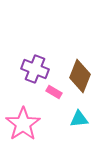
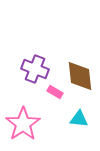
brown diamond: rotated 28 degrees counterclockwise
pink rectangle: moved 1 px right
cyan triangle: rotated 12 degrees clockwise
